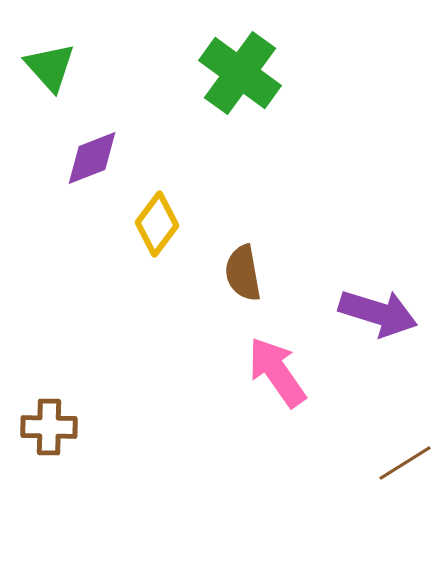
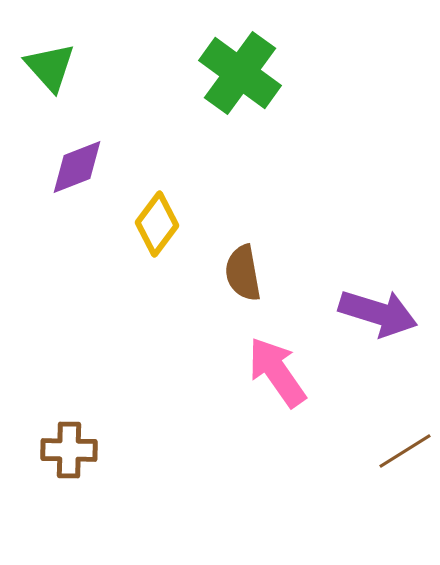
purple diamond: moved 15 px left, 9 px down
brown cross: moved 20 px right, 23 px down
brown line: moved 12 px up
